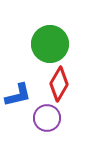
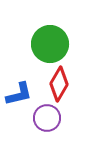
blue L-shape: moved 1 px right, 1 px up
